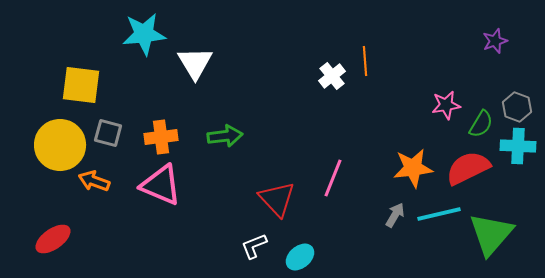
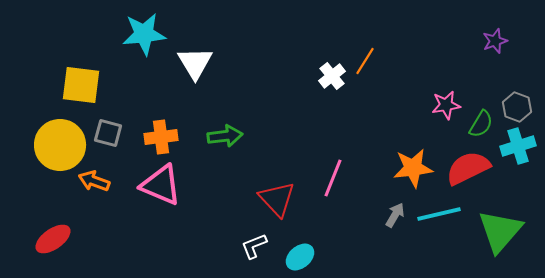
orange line: rotated 36 degrees clockwise
cyan cross: rotated 20 degrees counterclockwise
green triangle: moved 9 px right, 3 px up
